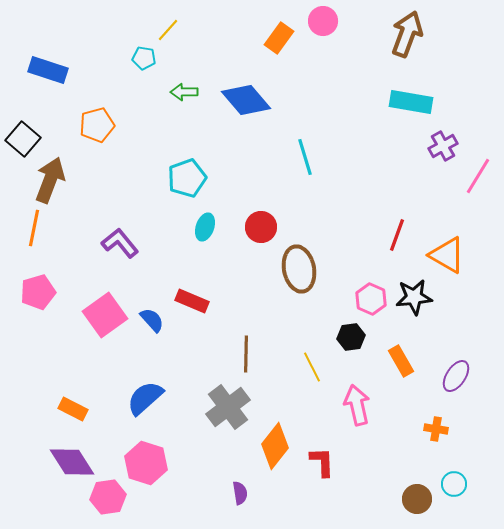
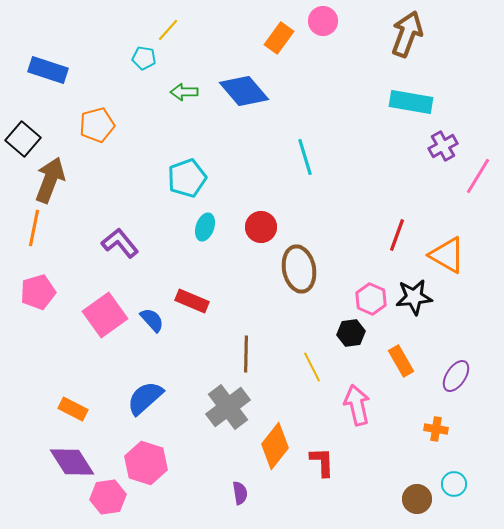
blue diamond at (246, 100): moved 2 px left, 9 px up
black hexagon at (351, 337): moved 4 px up
